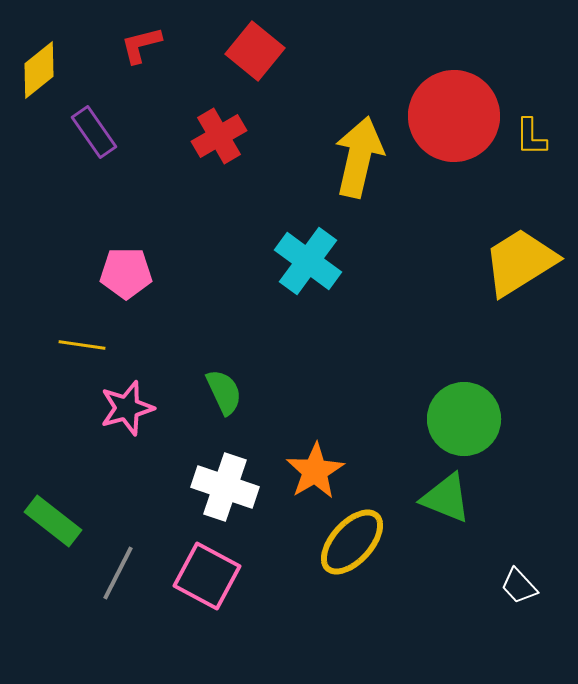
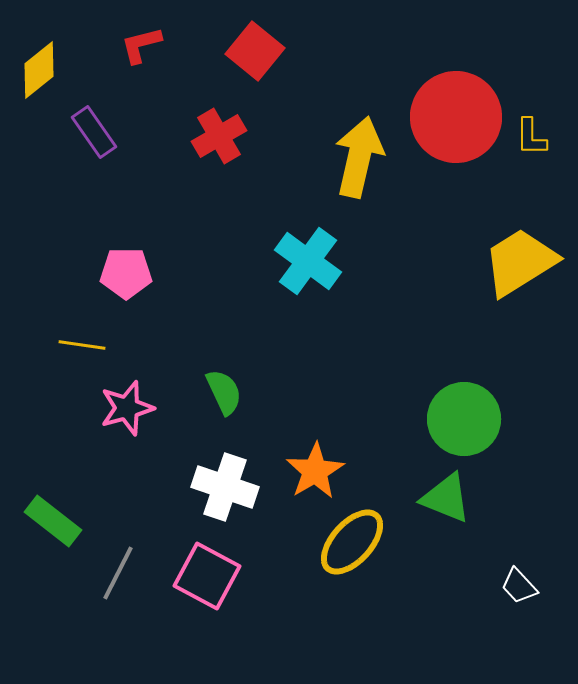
red circle: moved 2 px right, 1 px down
